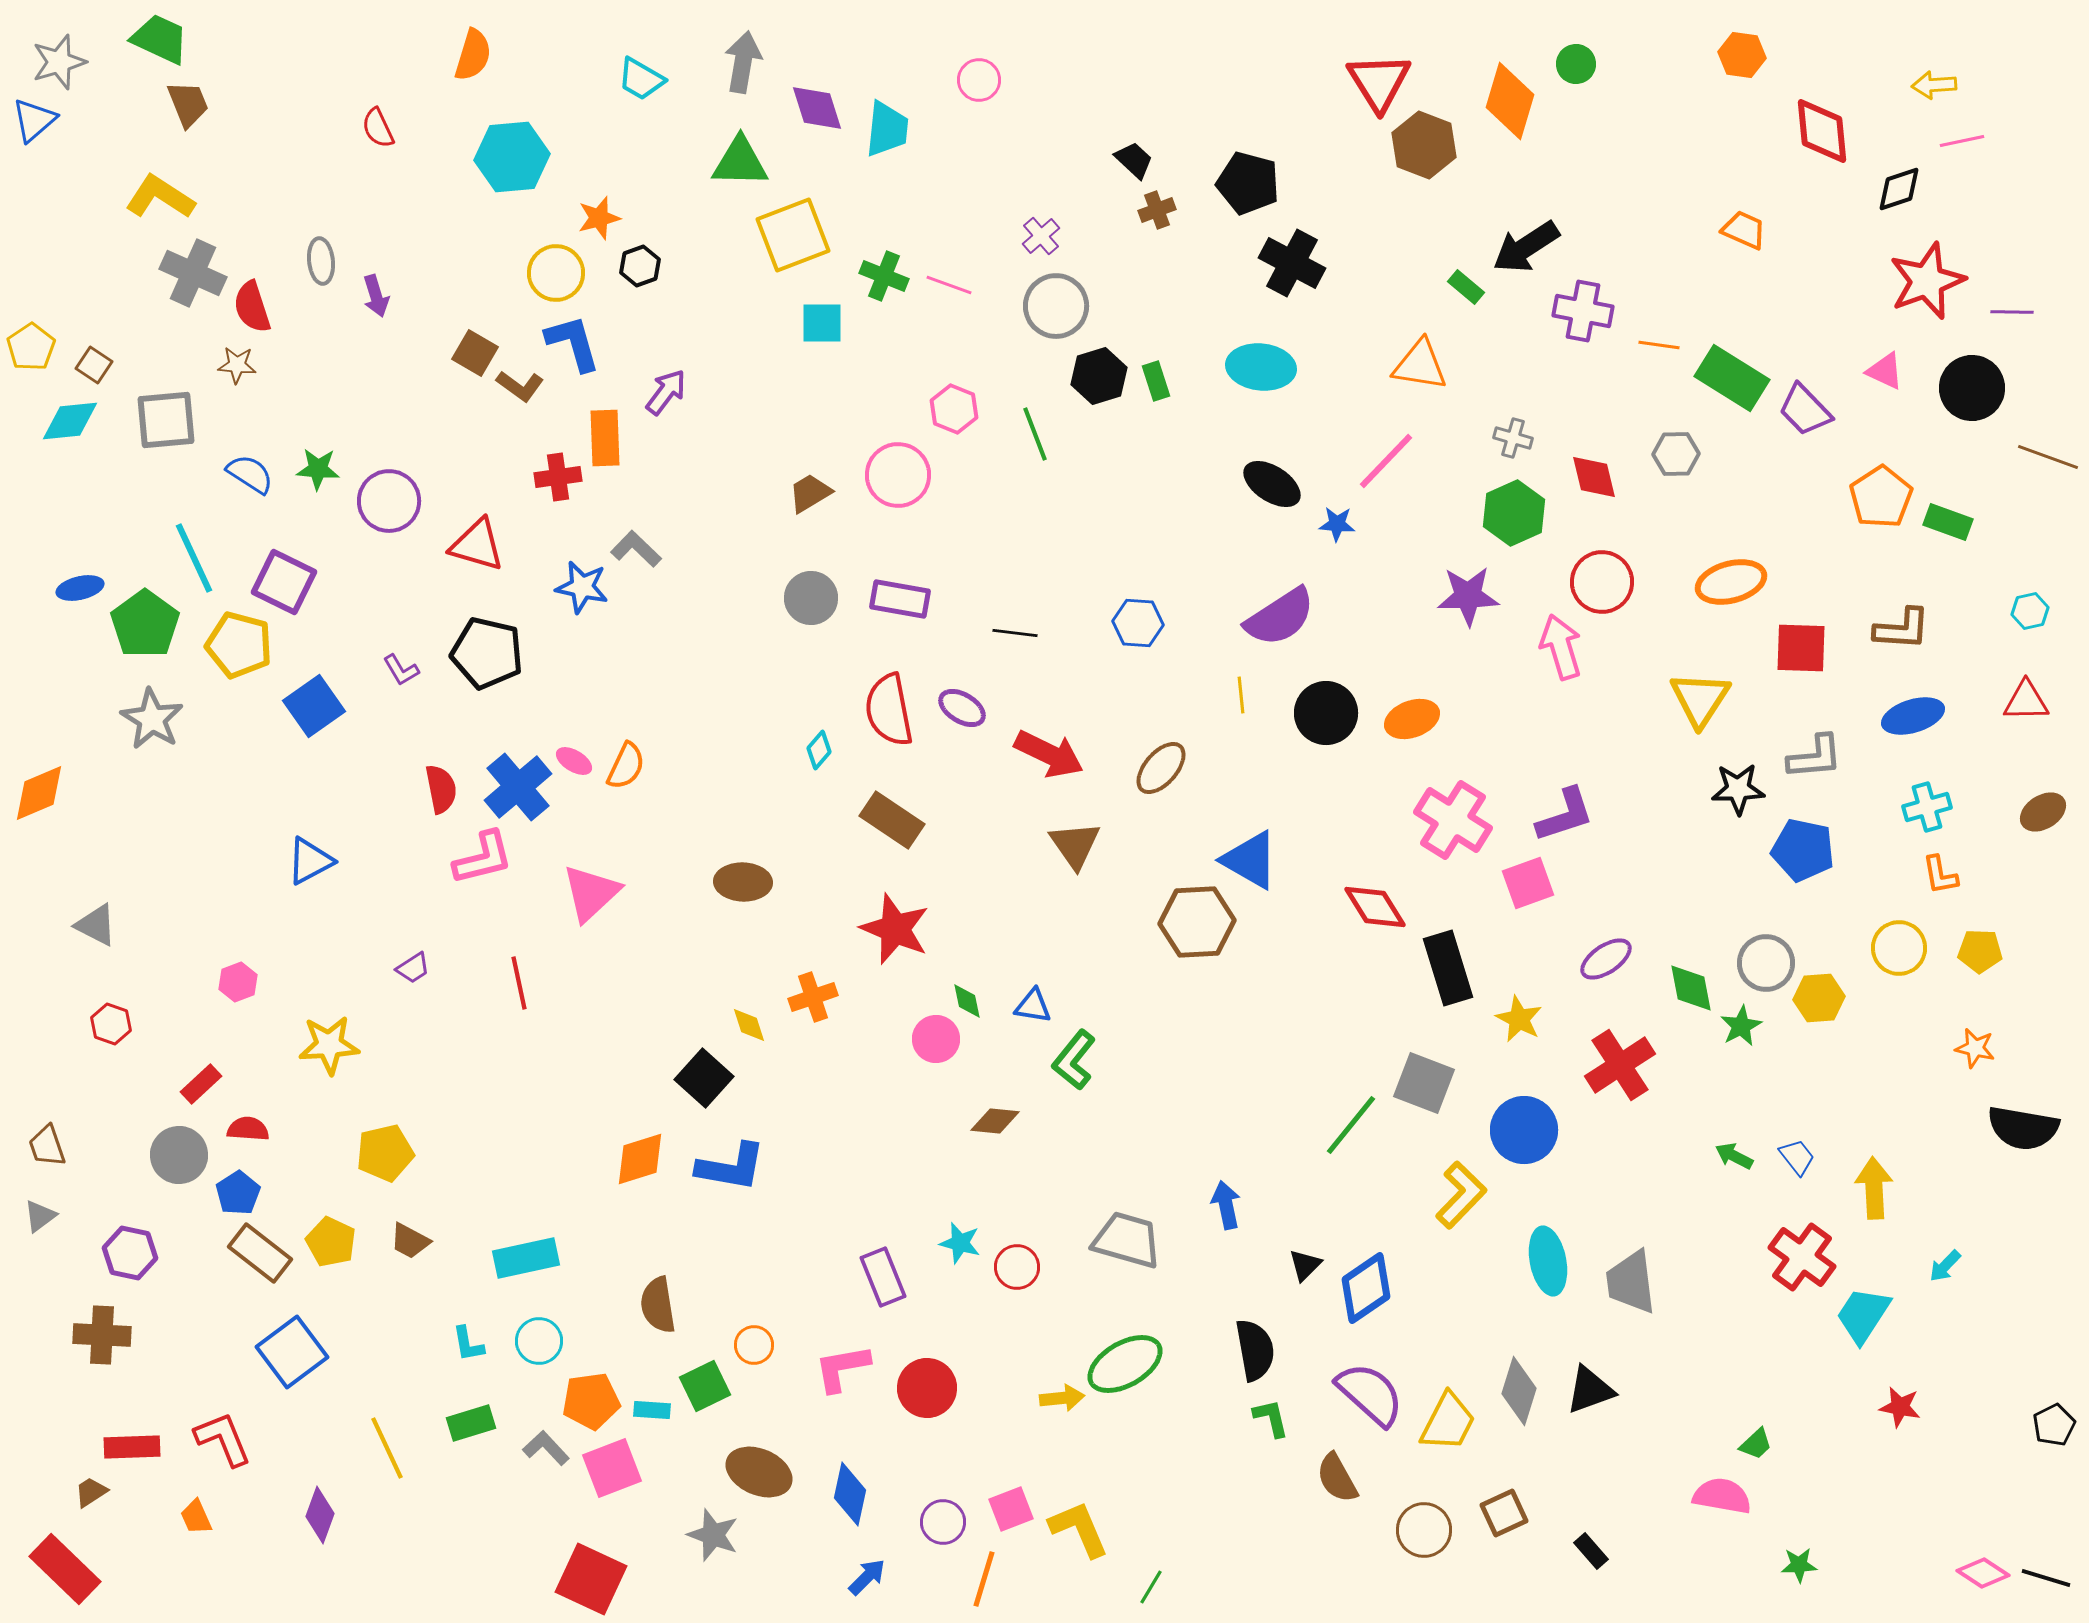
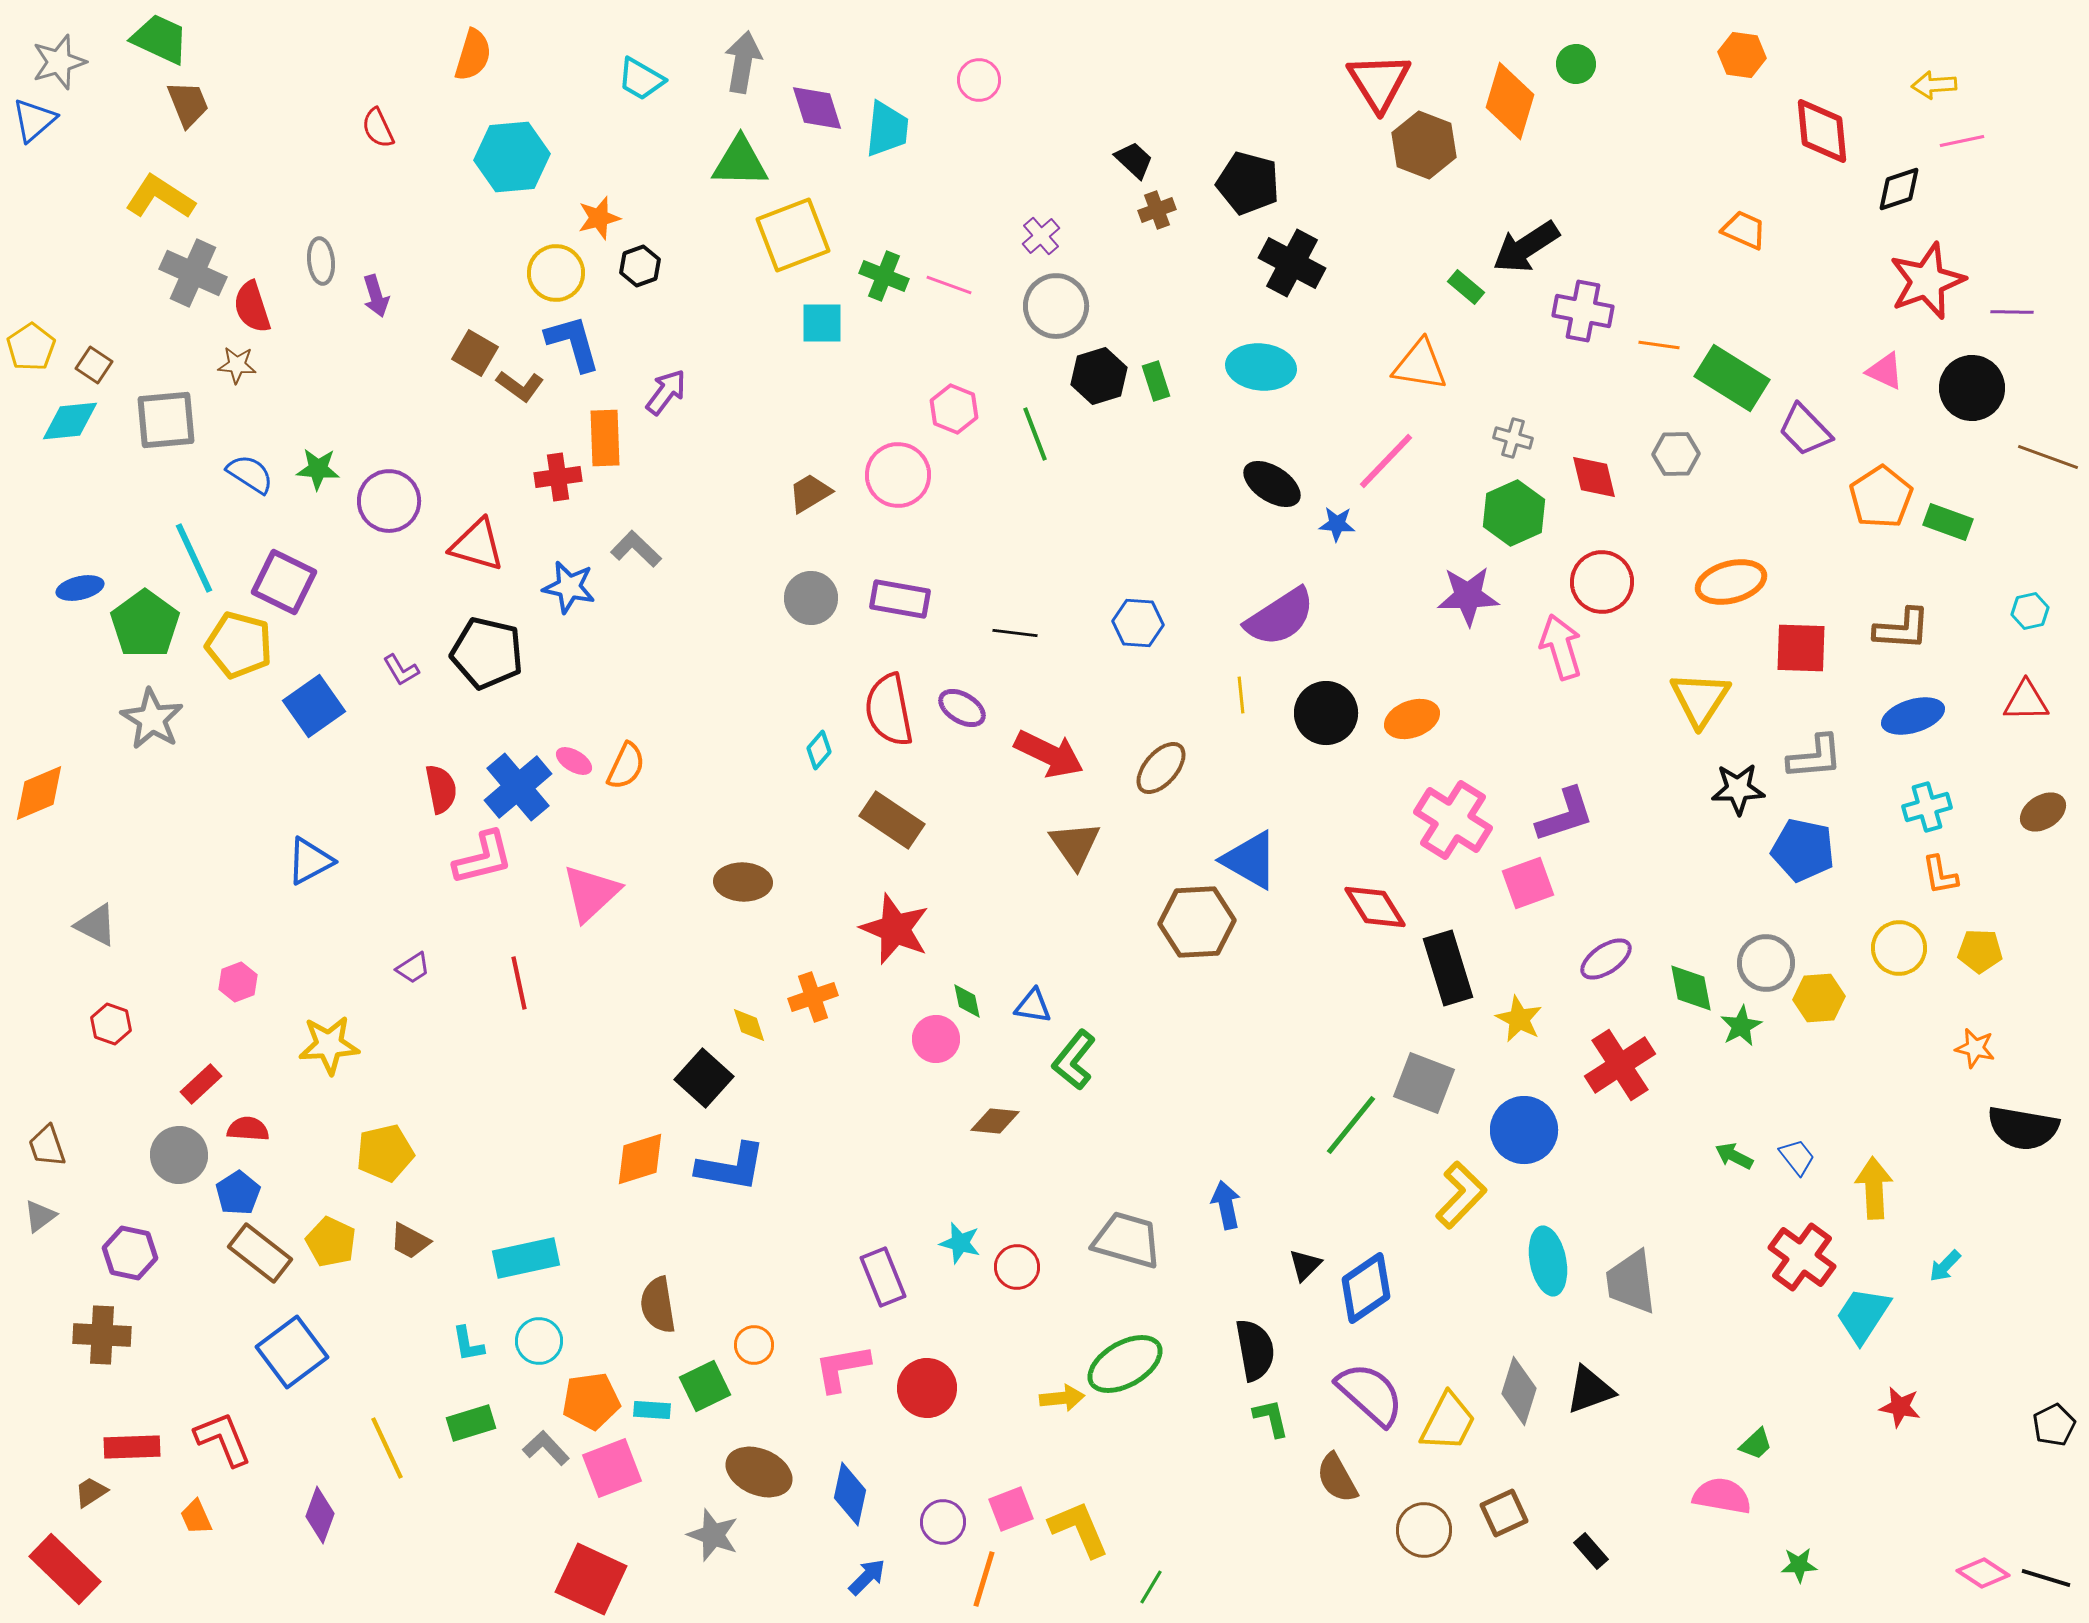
purple trapezoid at (1805, 410): moved 20 px down
blue star at (582, 587): moved 13 px left
